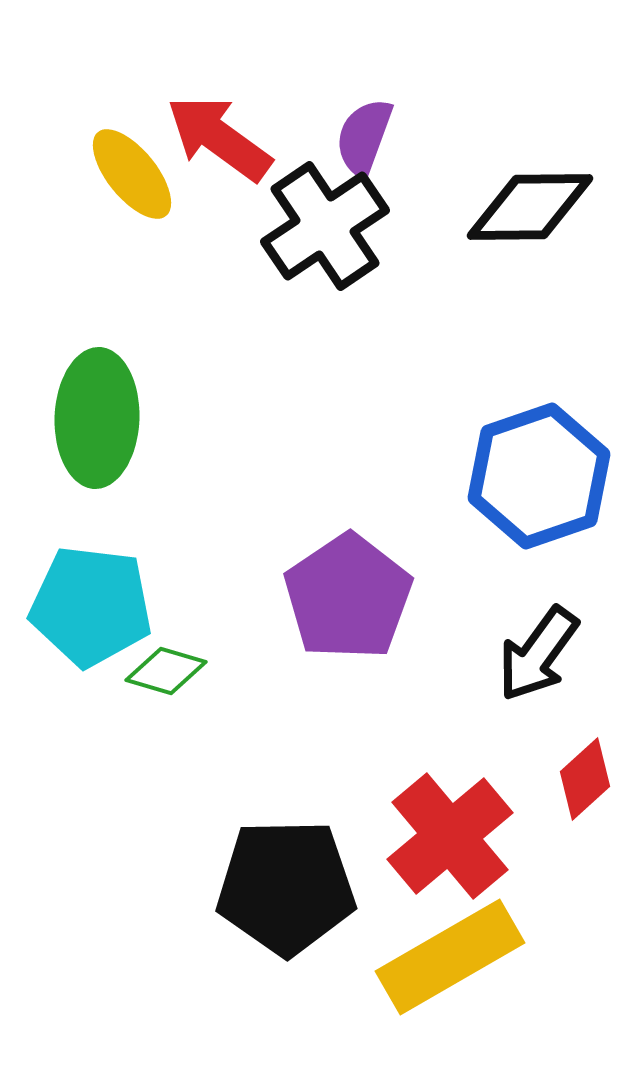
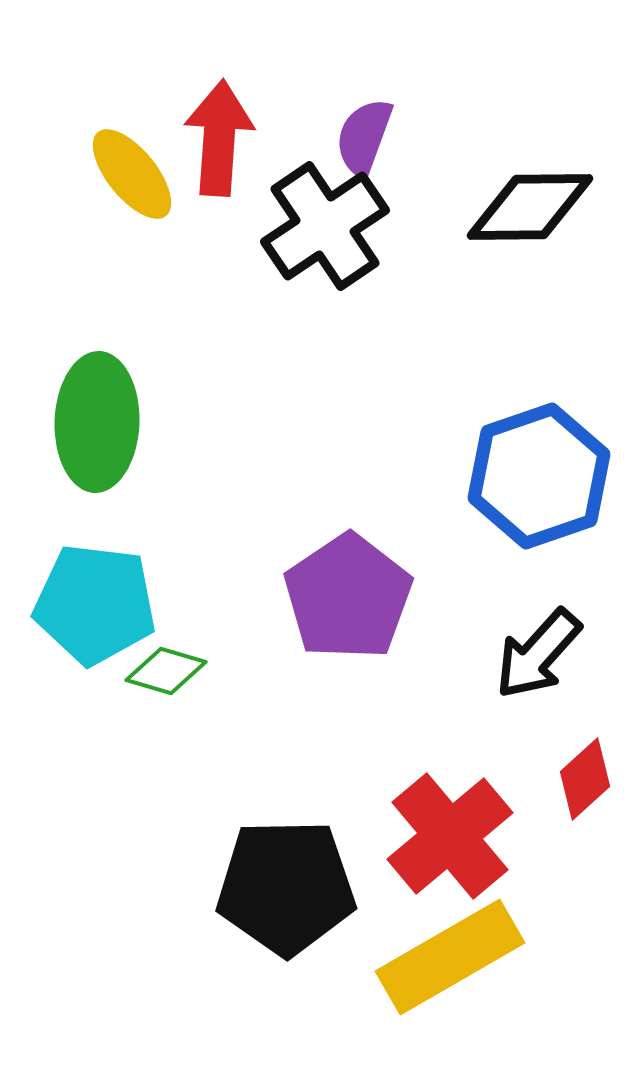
red arrow: rotated 58 degrees clockwise
green ellipse: moved 4 px down
cyan pentagon: moved 4 px right, 2 px up
black arrow: rotated 6 degrees clockwise
